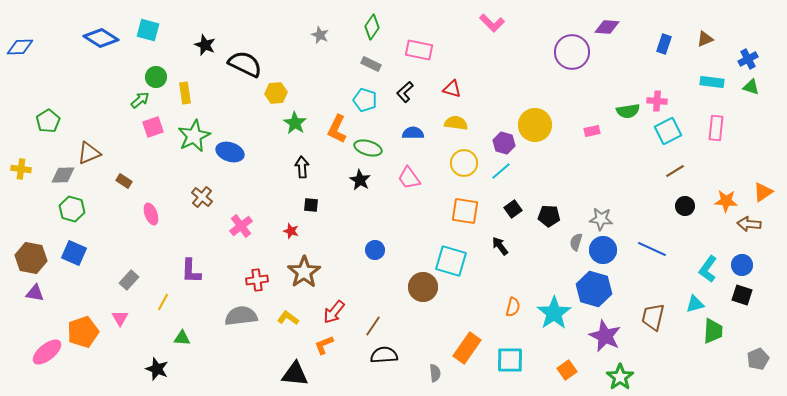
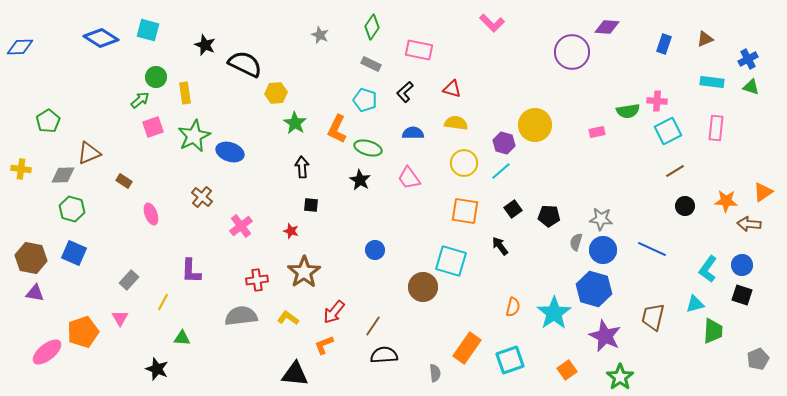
pink rectangle at (592, 131): moved 5 px right, 1 px down
cyan square at (510, 360): rotated 20 degrees counterclockwise
